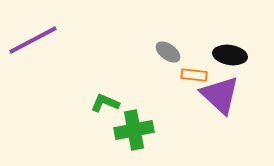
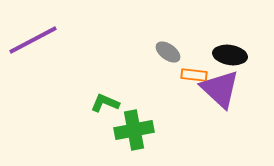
purple triangle: moved 6 px up
